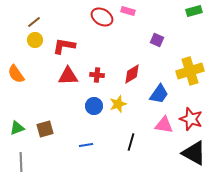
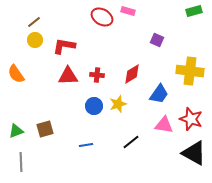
yellow cross: rotated 24 degrees clockwise
green triangle: moved 1 px left, 3 px down
black line: rotated 36 degrees clockwise
